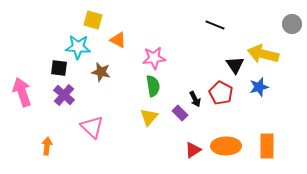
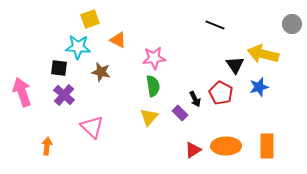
yellow square: moved 3 px left, 1 px up; rotated 36 degrees counterclockwise
